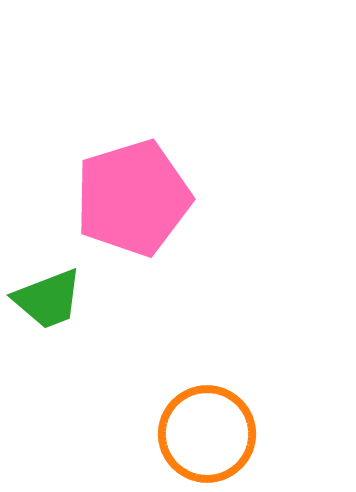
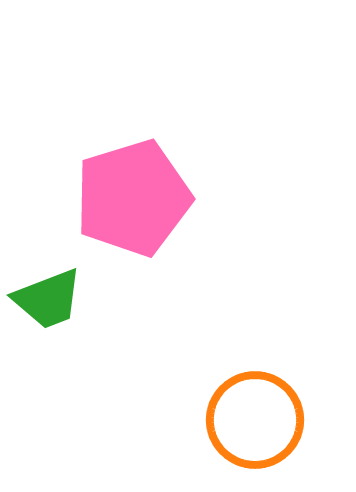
orange circle: moved 48 px right, 14 px up
